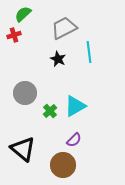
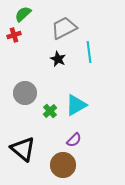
cyan triangle: moved 1 px right, 1 px up
